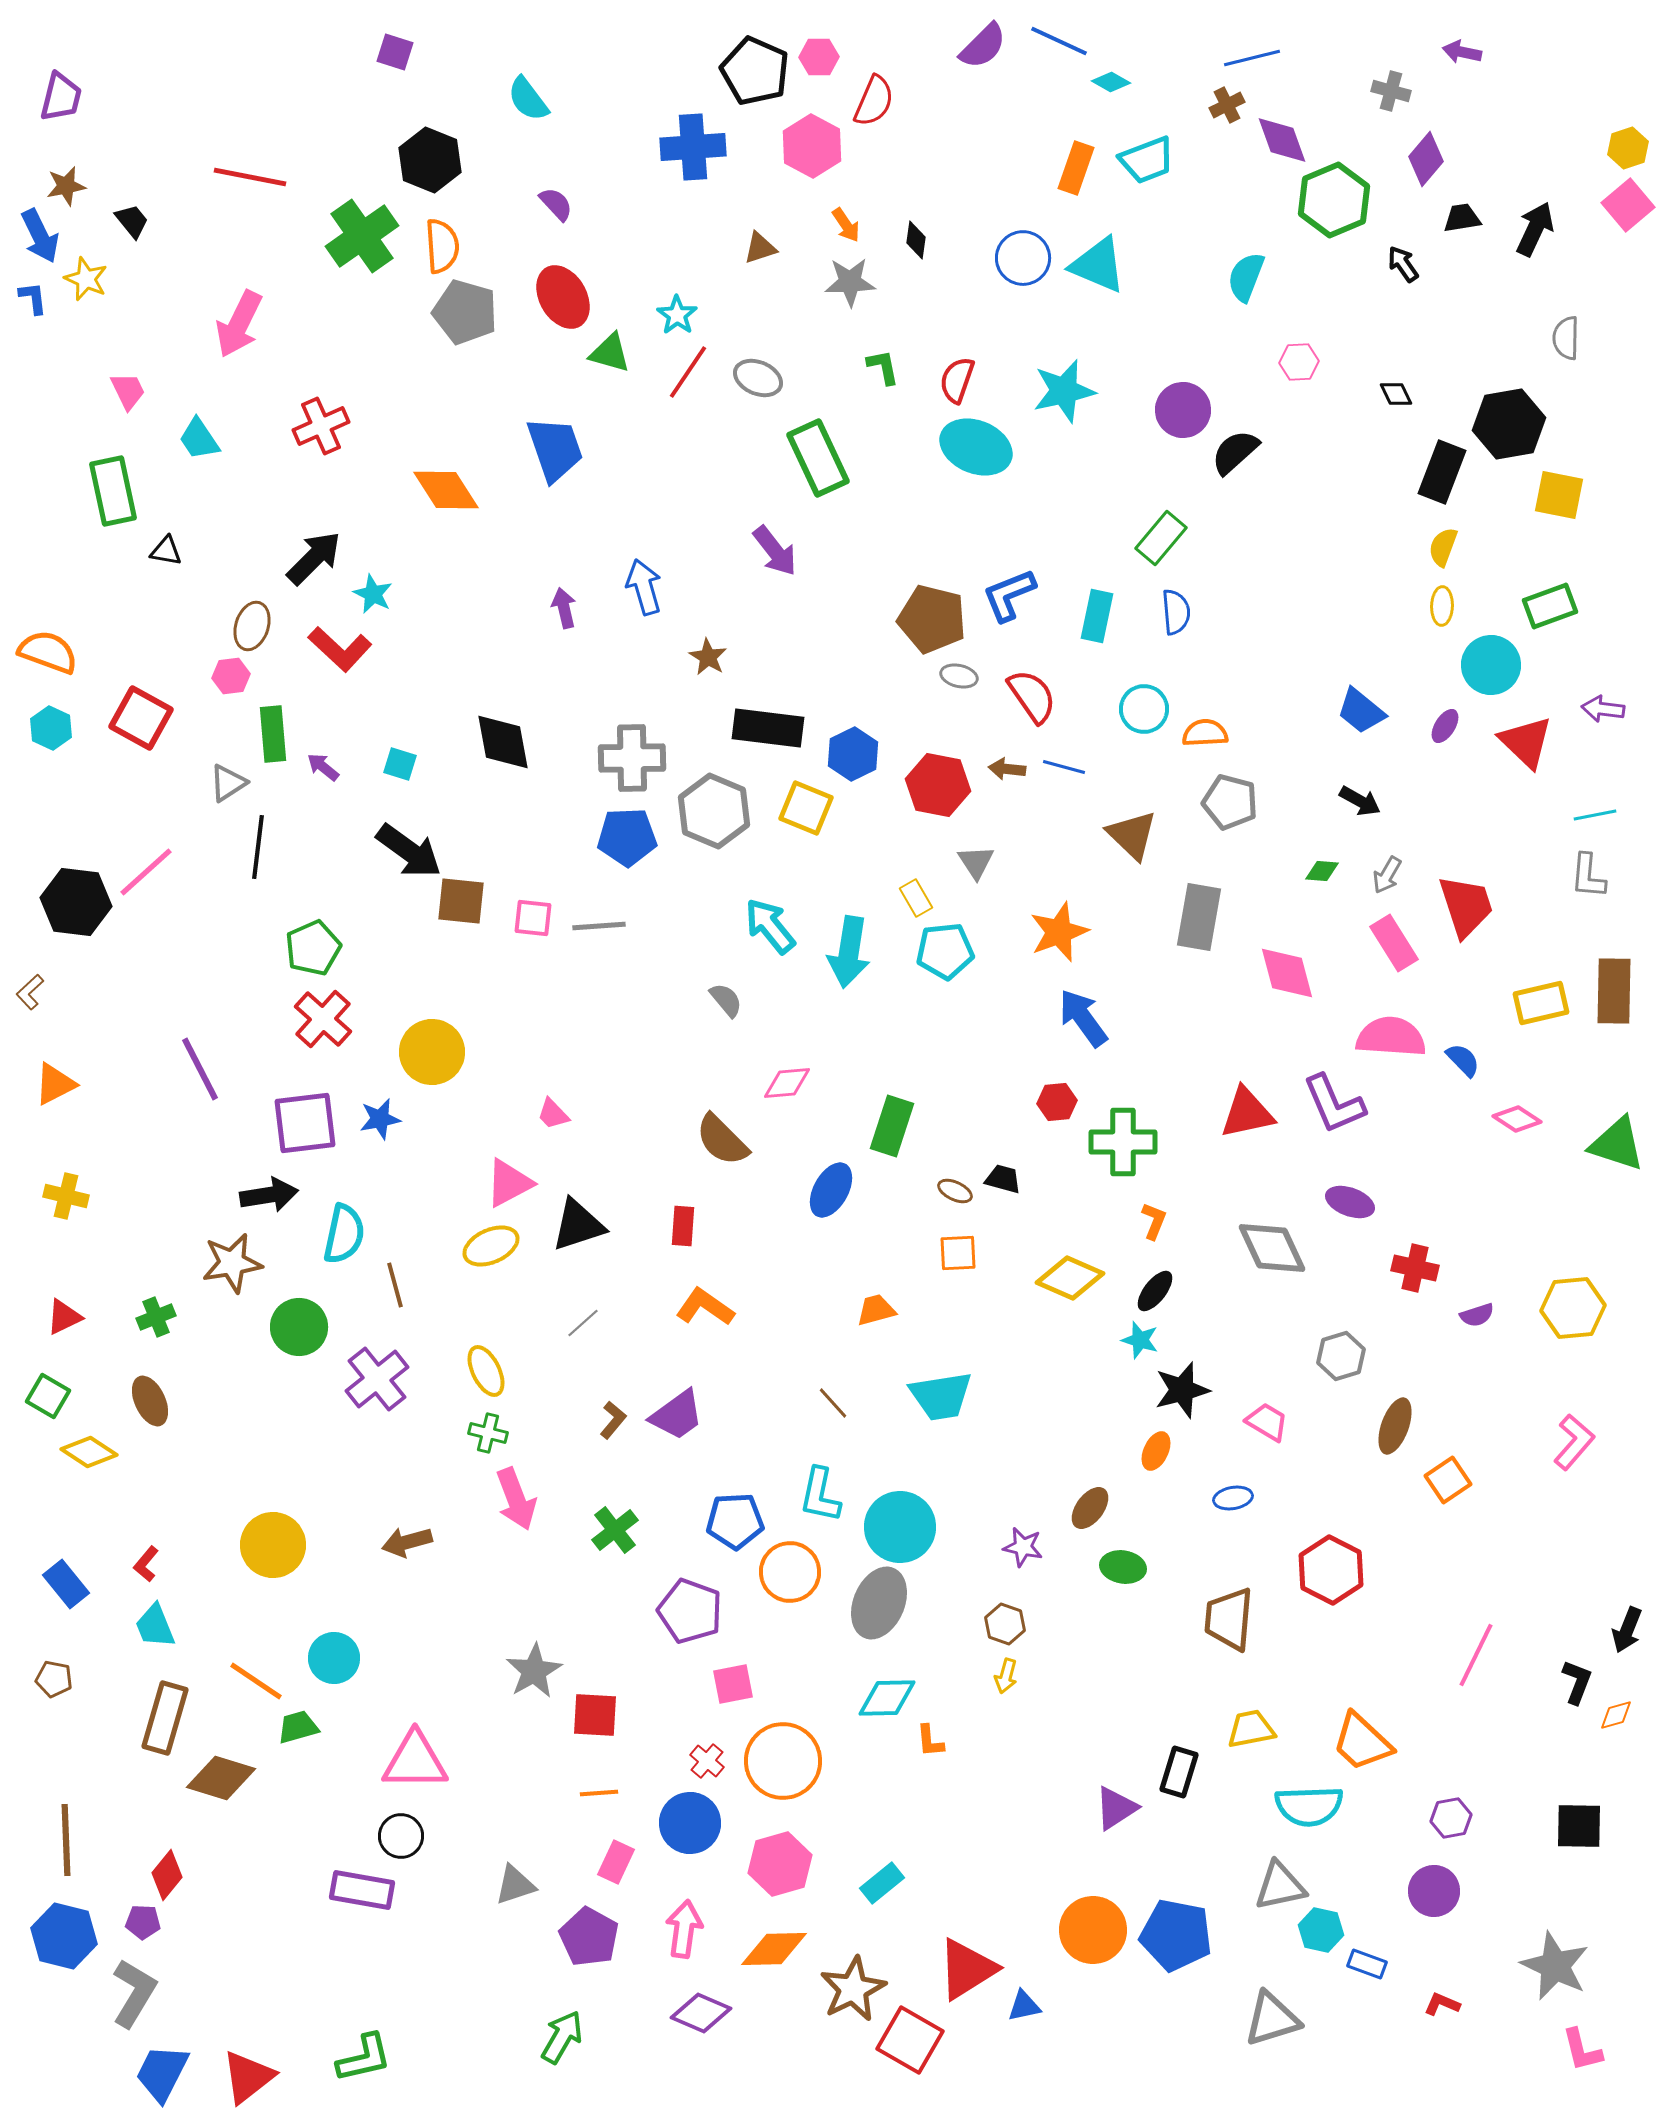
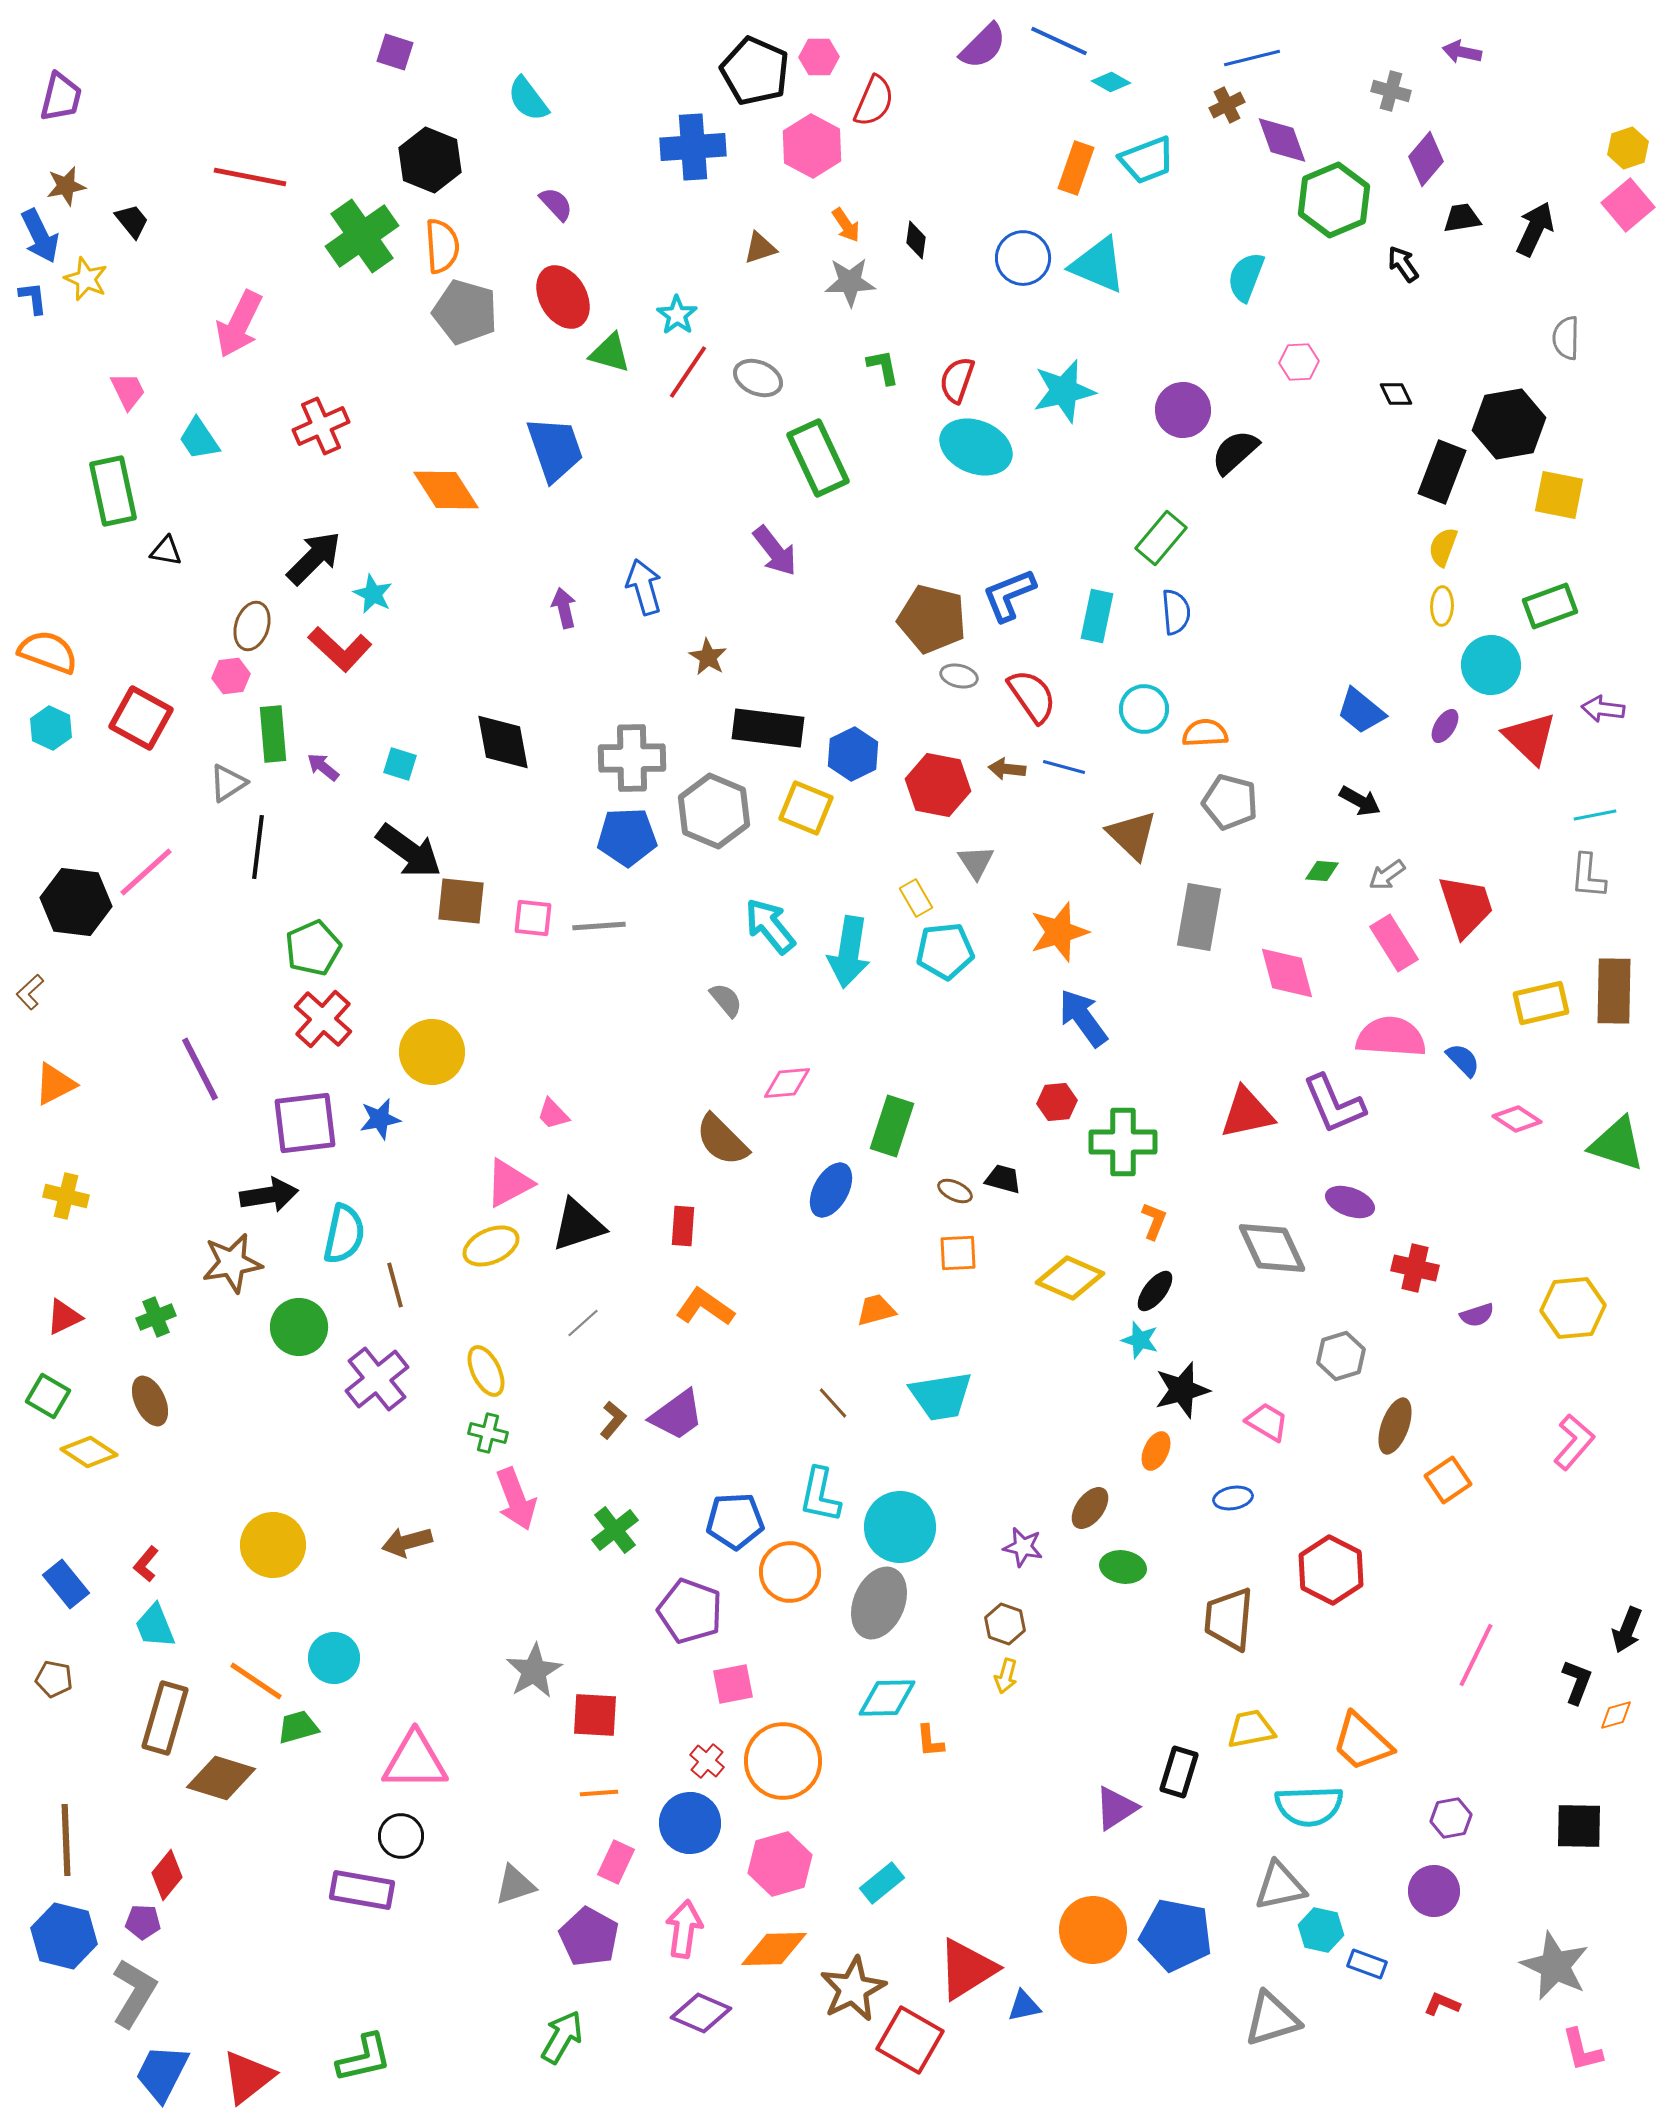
red triangle at (1526, 742): moved 4 px right, 4 px up
gray arrow at (1387, 875): rotated 24 degrees clockwise
orange star at (1059, 932): rotated 4 degrees clockwise
